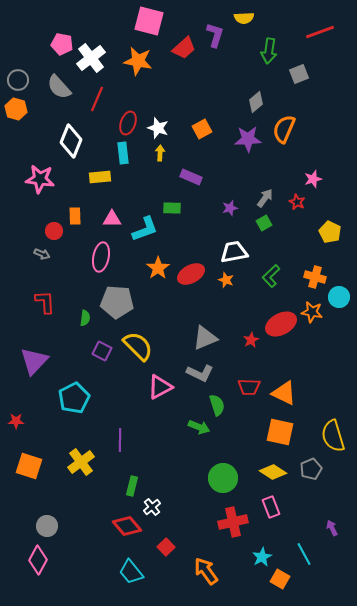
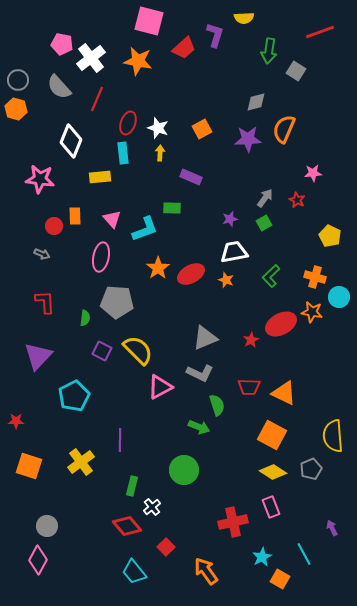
gray square at (299, 74): moved 3 px left, 3 px up; rotated 36 degrees counterclockwise
gray diamond at (256, 102): rotated 25 degrees clockwise
pink star at (313, 179): moved 6 px up; rotated 12 degrees clockwise
red star at (297, 202): moved 2 px up
purple star at (230, 208): moved 11 px down
pink triangle at (112, 219): rotated 48 degrees clockwise
red circle at (54, 231): moved 5 px up
yellow pentagon at (330, 232): moved 4 px down
yellow semicircle at (138, 346): moved 4 px down
purple triangle at (34, 361): moved 4 px right, 5 px up
cyan pentagon at (74, 398): moved 2 px up
orange square at (280, 432): moved 8 px left, 3 px down; rotated 16 degrees clockwise
yellow semicircle at (333, 436): rotated 12 degrees clockwise
green circle at (223, 478): moved 39 px left, 8 px up
cyan trapezoid at (131, 572): moved 3 px right
